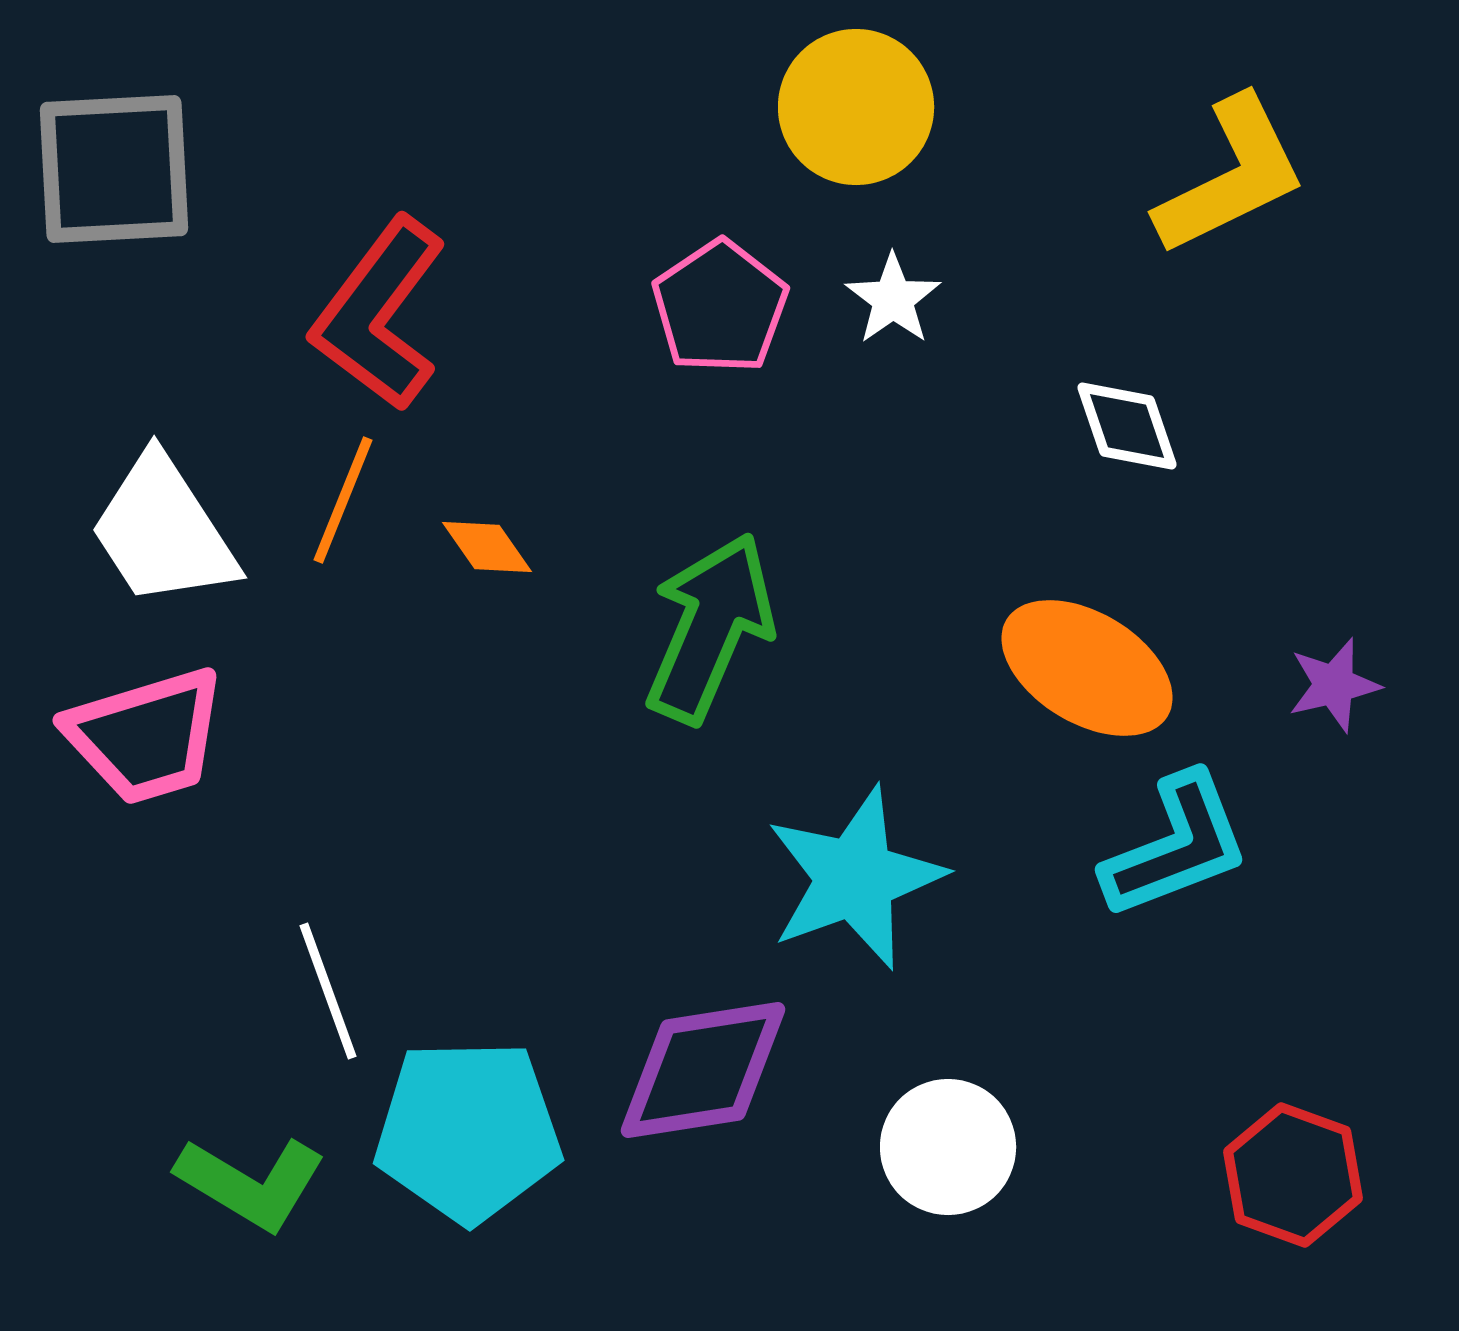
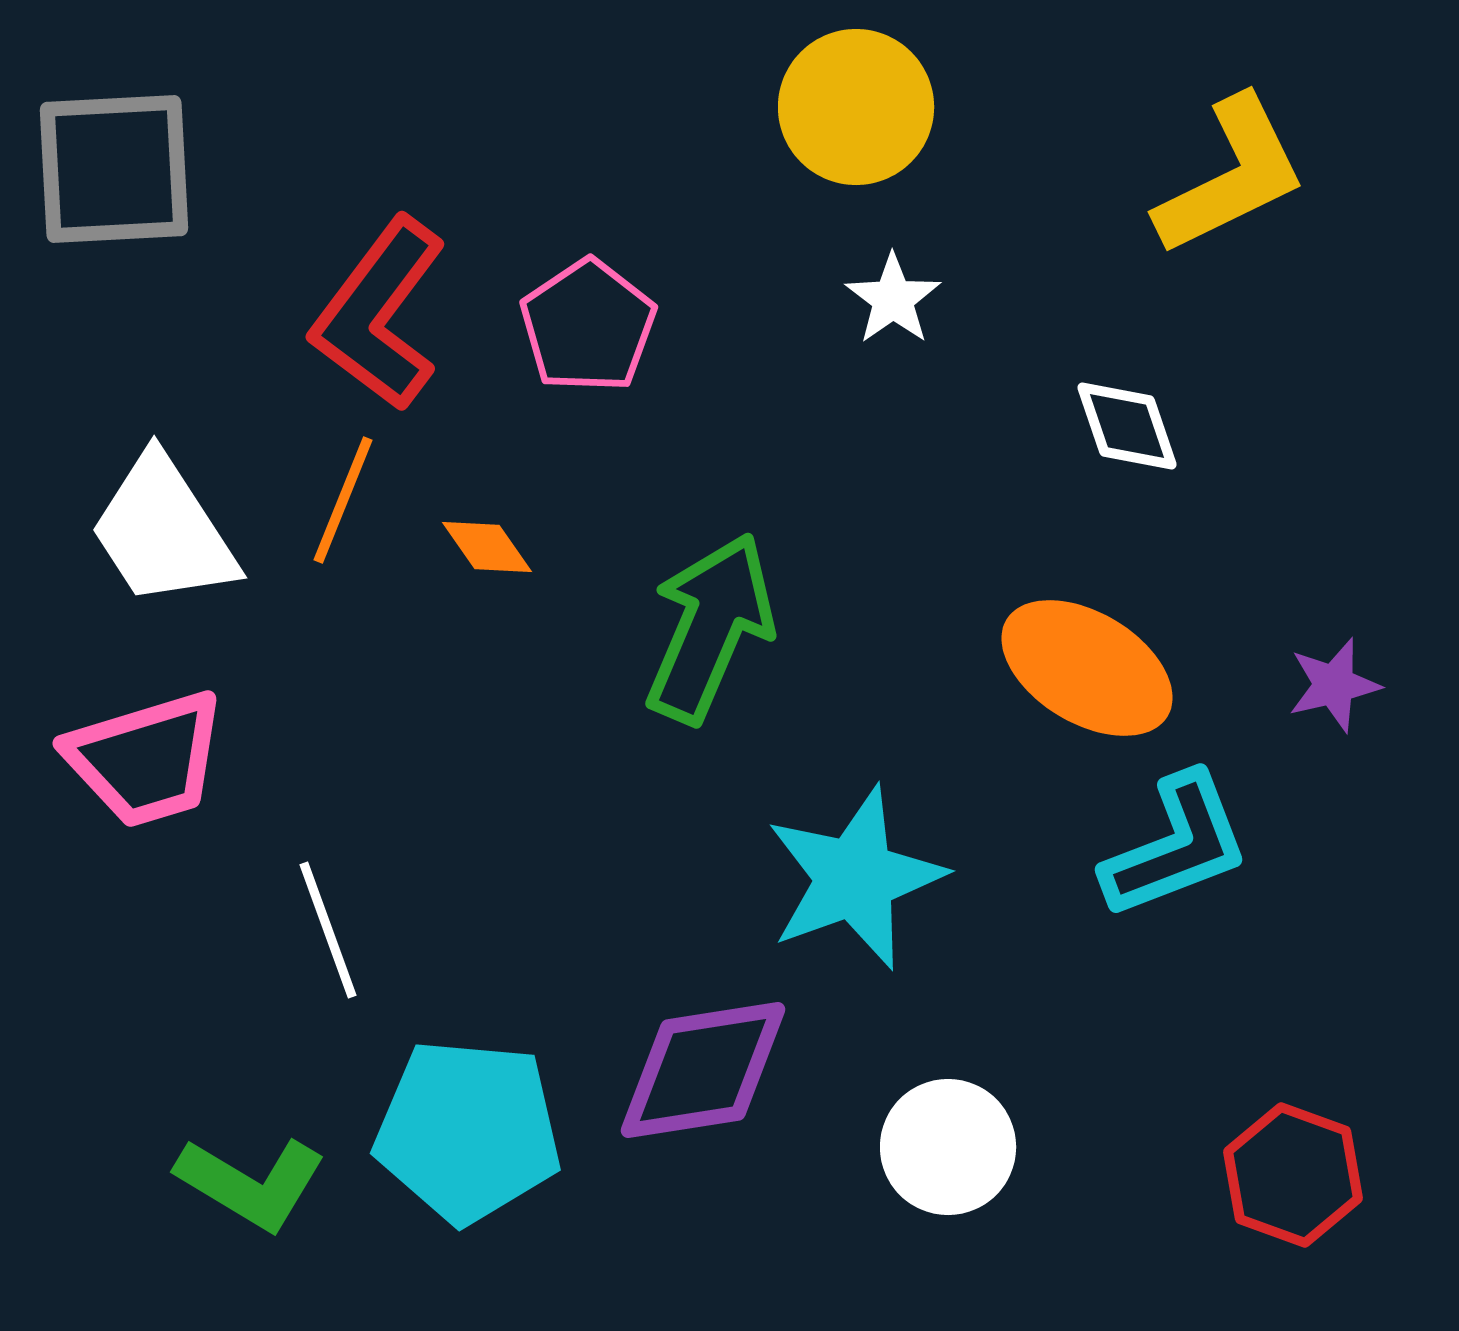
pink pentagon: moved 132 px left, 19 px down
pink trapezoid: moved 23 px down
white line: moved 61 px up
cyan pentagon: rotated 6 degrees clockwise
